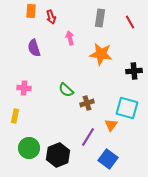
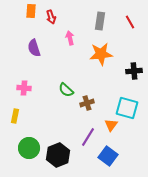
gray rectangle: moved 3 px down
orange star: rotated 15 degrees counterclockwise
blue square: moved 3 px up
